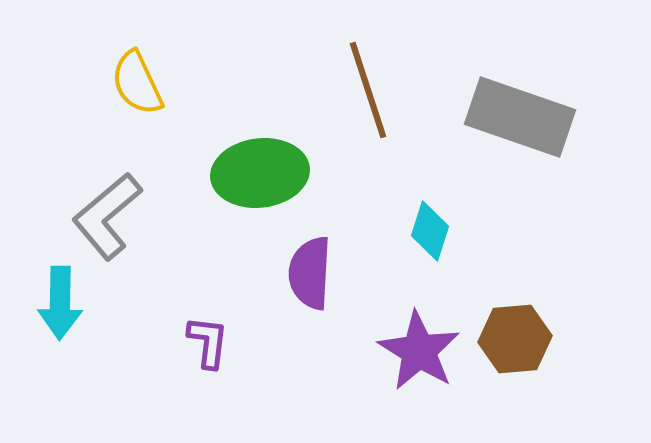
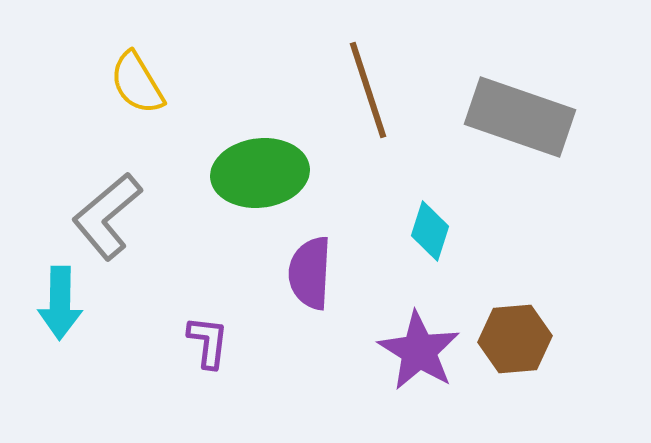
yellow semicircle: rotated 6 degrees counterclockwise
